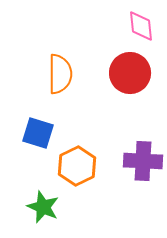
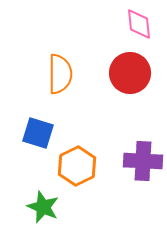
pink diamond: moved 2 px left, 2 px up
